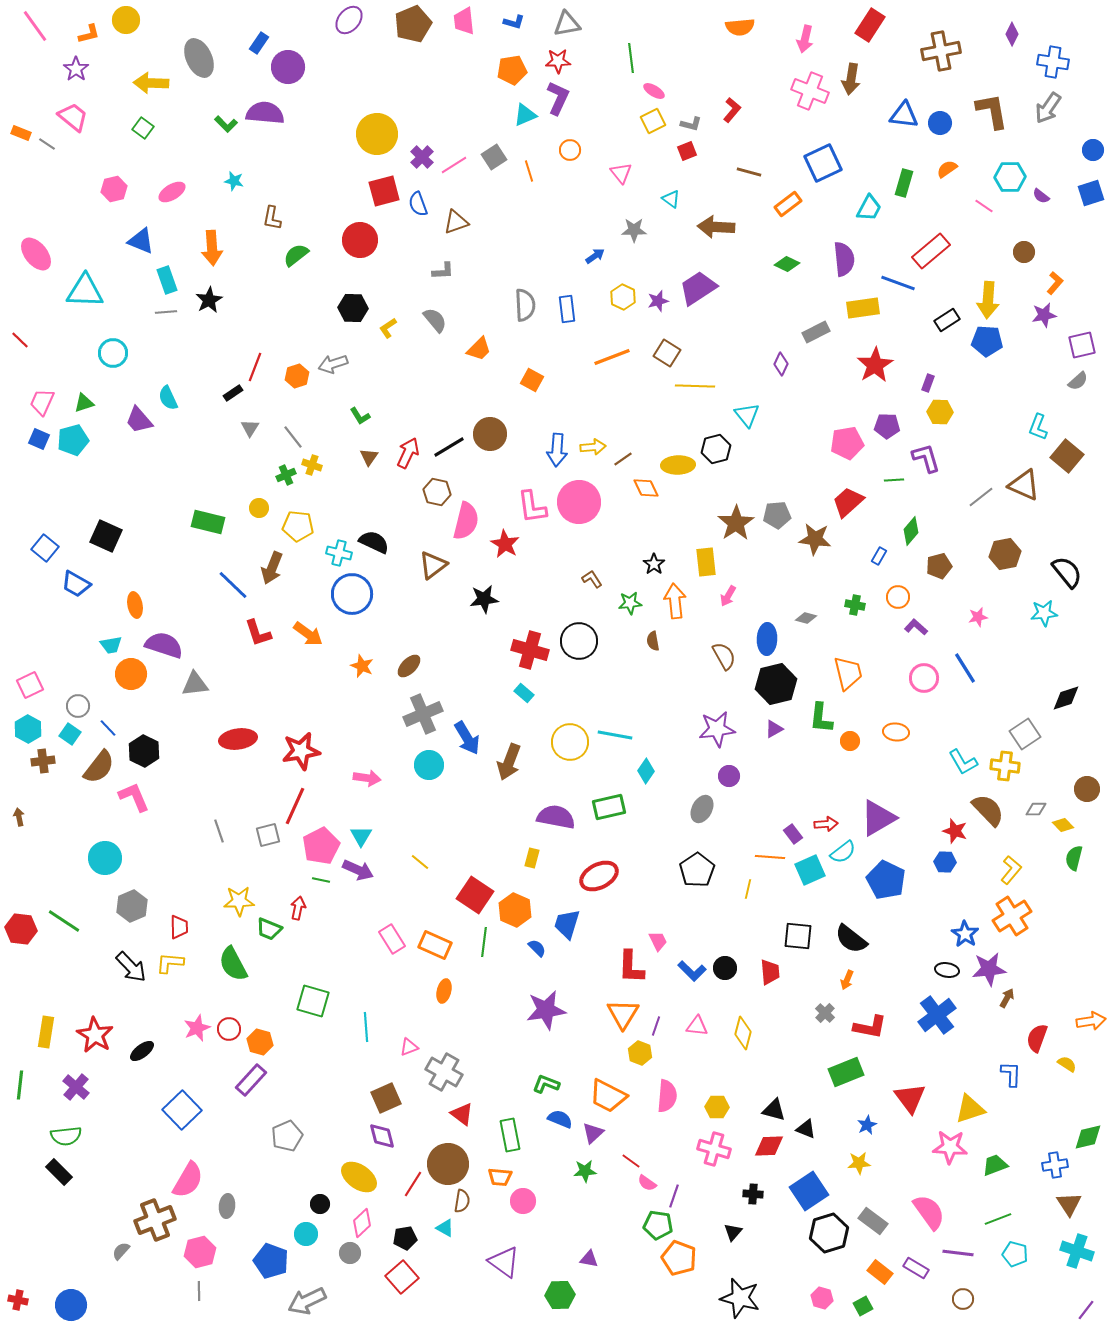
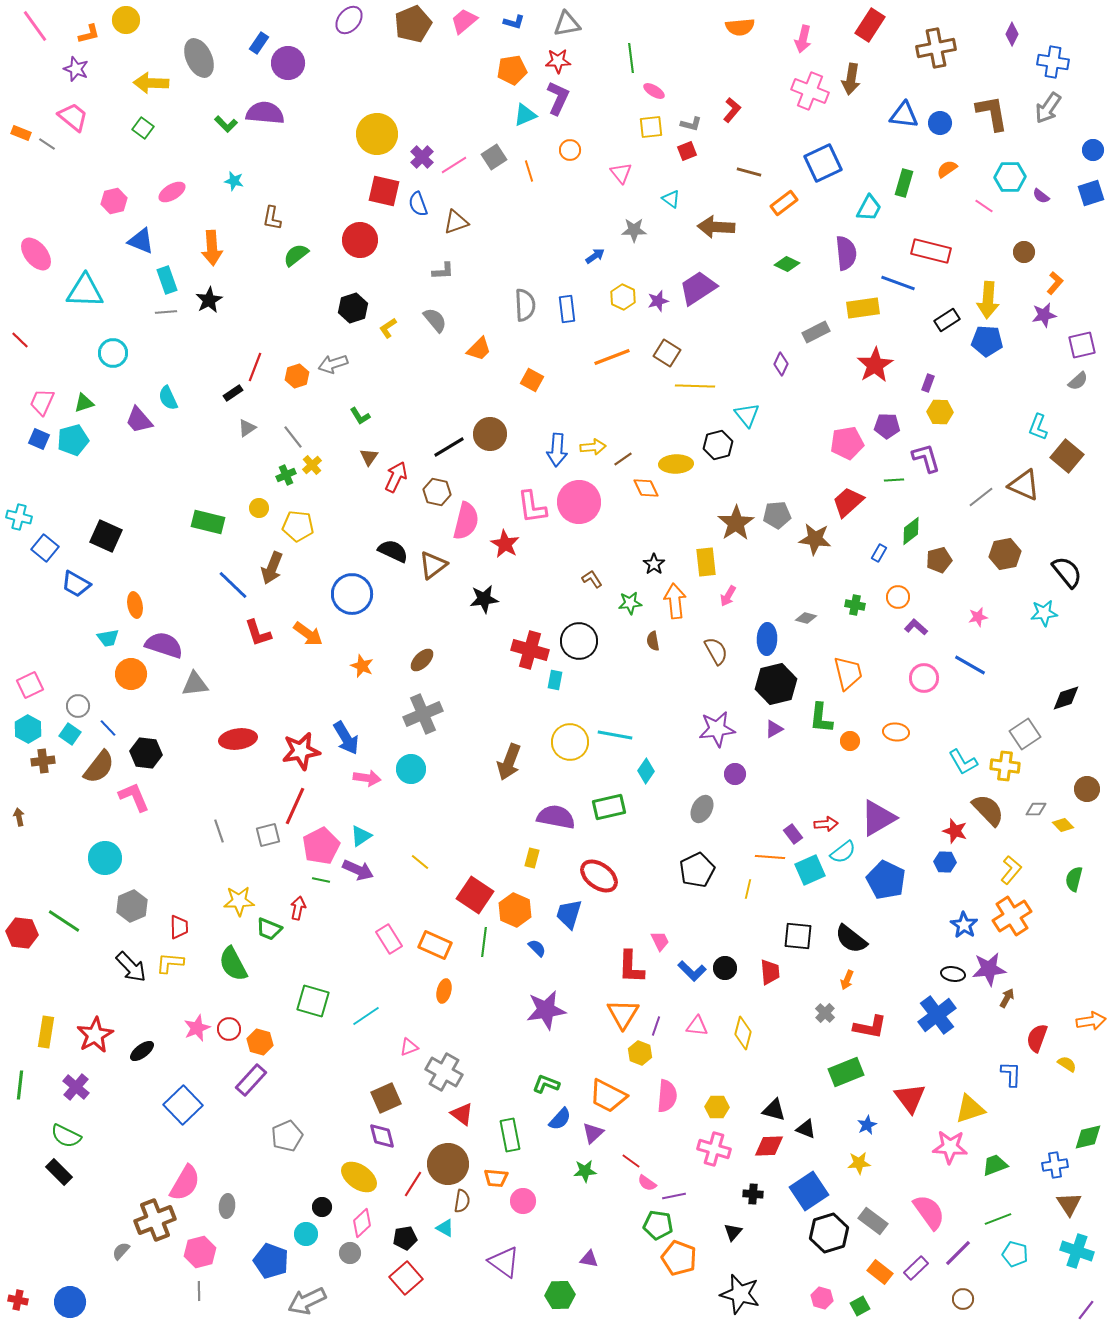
pink trapezoid at (464, 21): rotated 56 degrees clockwise
pink arrow at (805, 39): moved 2 px left
brown cross at (941, 51): moved 5 px left, 3 px up
purple circle at (288, 67): moved 4 px up
purple star at (76, 69): rotated 15 degrees counterclockwise
brown L-shape at (992, 111): moved 2 px down
yellow square at (653, 121): moved 2 px left, 6 px down; rotated 20 degrees clockwise
pink hexagon at (114, 189): moved 12 px down
red square at (384, 191): rotated 28 degrees clockwise
orange rectangle at (788, 204): moved 4 px left, 1 px up
red rectangle at (931, 251): rotated 54 degrees clockwise
purple semicircle at (844, 259): moved 2 px right, 6 px up
black hexagon at (353, 308): rotated 20 degrees counterclockwise
gray triangle at (250, 428): moved 3 px left; rotated 24 degrees clockwise
black hexagon at (716, 449): moved 2 px right, 4 px up
red arrow at (408, 453): moved 12 px left, 24 px down
yellow cross at (312, 465): rotated 30 degrees clockwise
yellow ellipse at (678, 465): moved 2 px left, 1 px up
green diamond at (911, 531): rotated 12 degrees clockwise
black semicircle at (374, 542): moved 19 px right, 9 px down
cyan cross at (339, 553): moved 320 px left, 36 px up
blue rectangle at (879, 556): moved 3 px up
brown pentagon at (939, 566): moved 6 px up
cyan trapezoid at (111, 645): moved 3 px left, 7 px up
brown semicircle at (724, 656): moved 8 px left, 5 px up
brown ellipse at (409, 666): moved 13 px right, 6 px up
blue line at (965, 668): moved 5 px right, 3 px up; rotated 28 degrees counterclockwise
cyan rectangle at (524, 693): moved 31 px right, 13 px up; rotated 60 degrees clockwise
blue arrow at (467, 738): moved 121 px left
black hexagon at (144, 751): moved 2 px right, 2 px down; rotated 20 degrees counterclockwise
cyan circle at (429, 765): moved 18 px left, 4 px down
purple circle at (729, 776): moved 6 px right, 2 px up
cyan triangle at (361, 836): rotated 25 degrees clockwise
green semicircle at (1074, 858): moved 21 px down
black pentagon at (697, 870): rotated 8 degrees clockwise
red ellipse at (599, 876): rotated 63 degrees clockwise
blue trapezoid at (567, 924): moved 2 px right, 10 px up
red hexagon at (21, 929): moved 1 px right, 4 px down
blue star at (965, 934): moved 1 px left, 9 px up
pink rectangle at (392, 939): moved 3 px left
pink trapezoid at (658, 941): moved 2 px right
black ellipse at (947, 970): moved 6 px right, 4 px down
cyan line at (366, 1027): moved 11 px up; rotated 60 degrees clockwise
red star at (95, 1035): rotated 12 degrees clockwise
blue square at (182, 1110): moved 1 px right, 5 px up
blue semicircle at (560, 1119): rotated 110 degrees clockwise
green semicircle at (66, 1136): rotated 32 degrees clockwise
orange trapezoid at (500, 1177): moved 4 px left, 1 px down
pink semicircle at (188, 1180): moved 3 px left, 3 px down
purple line at (674, 1196): rotated 60 degrees clockwise
black circle at (320, 1204): moved 2 px right, 3 px down
purple line at (958, 1253): rotated 52 degrees counterclockwise
purple rectangle at (916, 1268): rotated 75 degrees counterclockwise
red square at (402, 1277): moved 4 px right, 1 px down
black star at (740, 1298): moved 4 px up
blue circle at (71, 1305): moved 1 px left, 3 px up
green square at (863, 1306): moved 3 px left
